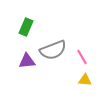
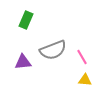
green rectangle: moved 7 px up
purple triangle: moved 4 px left, 1 px down
